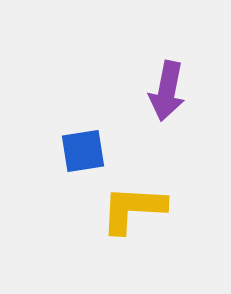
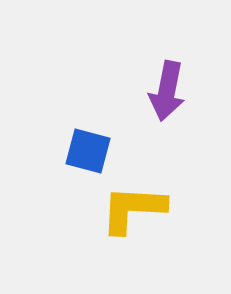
blue square: moved 5 px right; rotated 24 degrees clockwise
